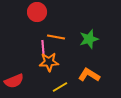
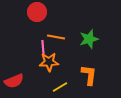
orange L-shape: rotated 65 degrees clockwise
